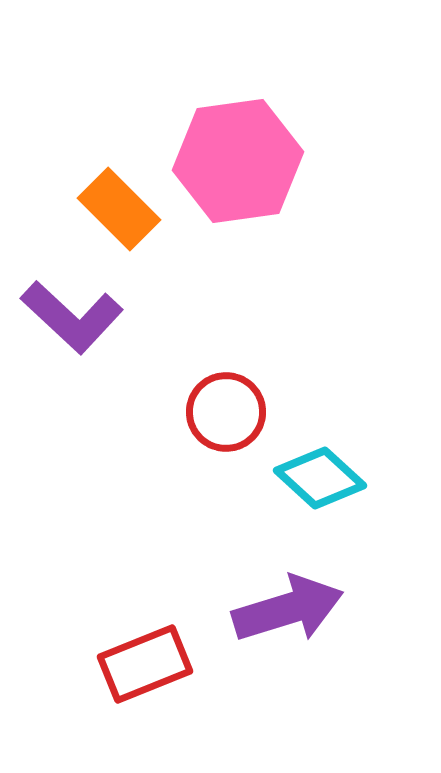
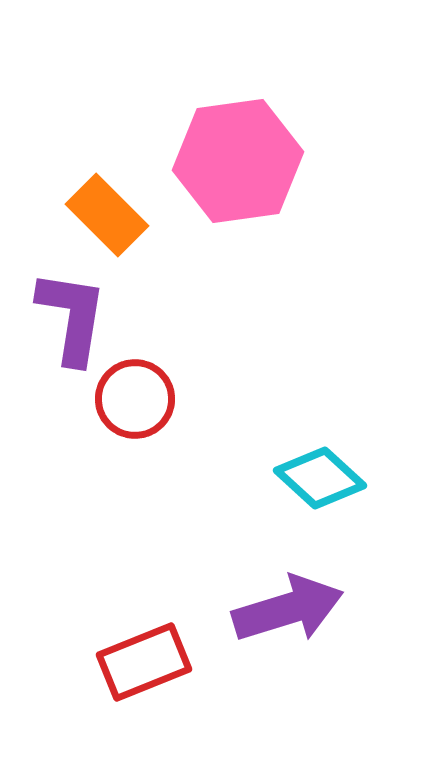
orange rectangle: moved 12 px left, 6 px down
purple L-shape: rotated 124 degrees counterclockwise
red circle: moved 91 px left, 13 px up
red rectangle: moved 1 px left, 2 px up
